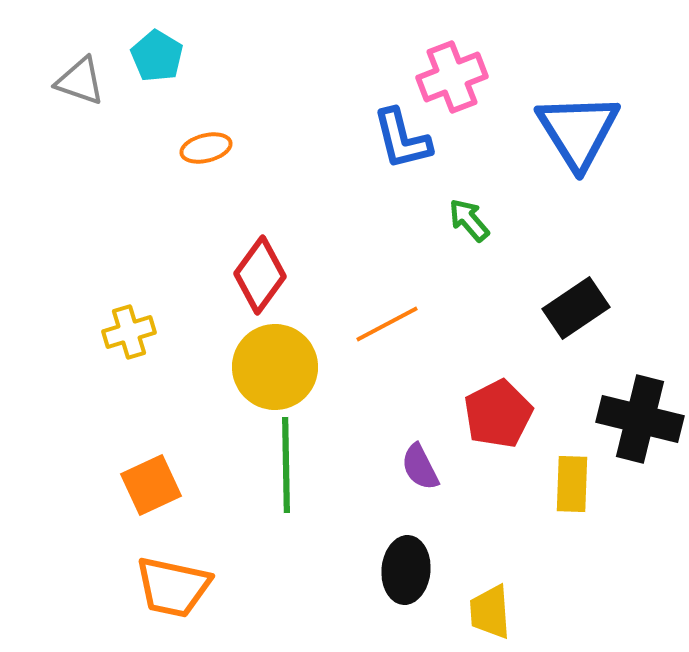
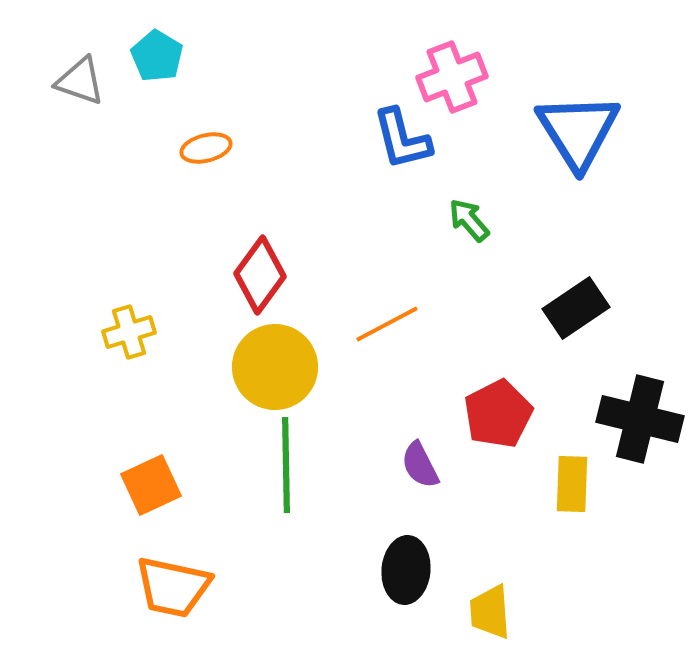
purple semicircle: moved 2 px up
